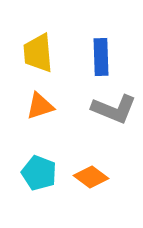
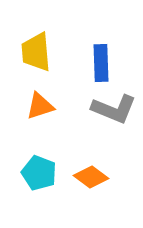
yellow trapezoid: moved 2 px left, 1 px up
blue rectangle: moved 6 px down
